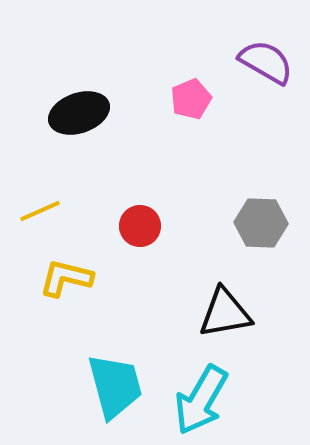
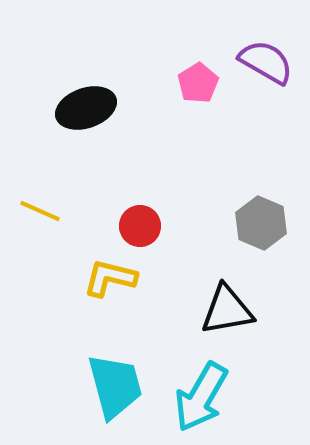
pink pentagon: moved 7 px right, 16 px up; rotated 9 degrees counterclockwise
black ellipse: moved 7 px right, 5 px up
yellow line: rotated 48 degrees clockwise
gray hexagon: rotated 21 degrees clockwise
yellow L-shape: moved 44 px right
black triangle: moved 2 px right, 3 px up
cyan arrow: moved 3 px up
